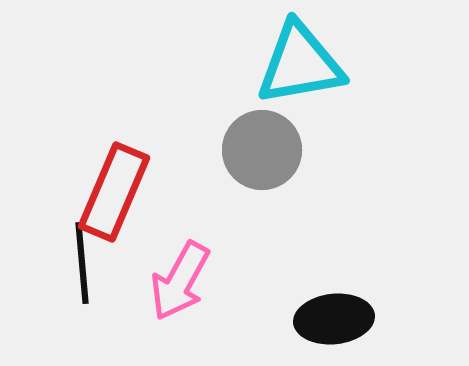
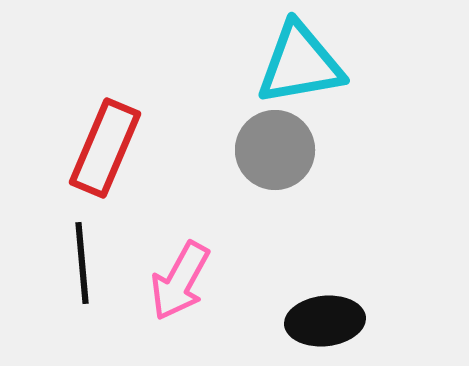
gray circle: moved 13 px right
red rectangle: moved 9 px left, 44 px up
black ellipse: moved 9 px left, 2 px down
